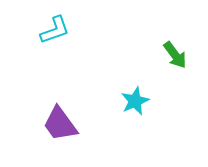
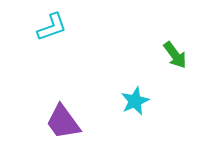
cyan L-shape: moved 3 px left, 3 px up
purple trapezoid: moved 3 px right, 2 px up
